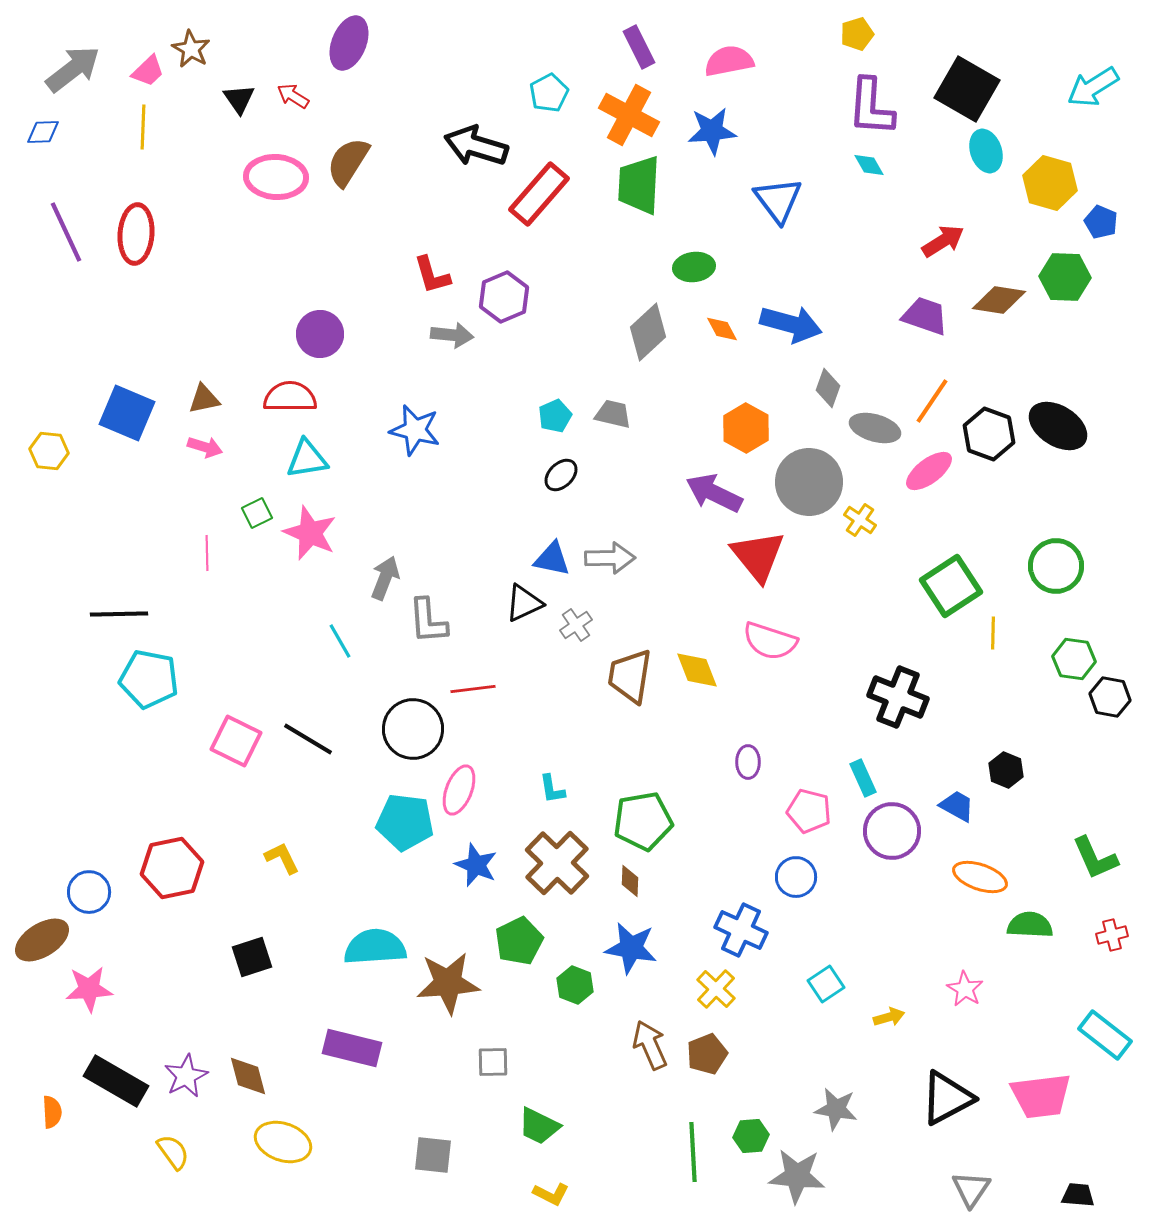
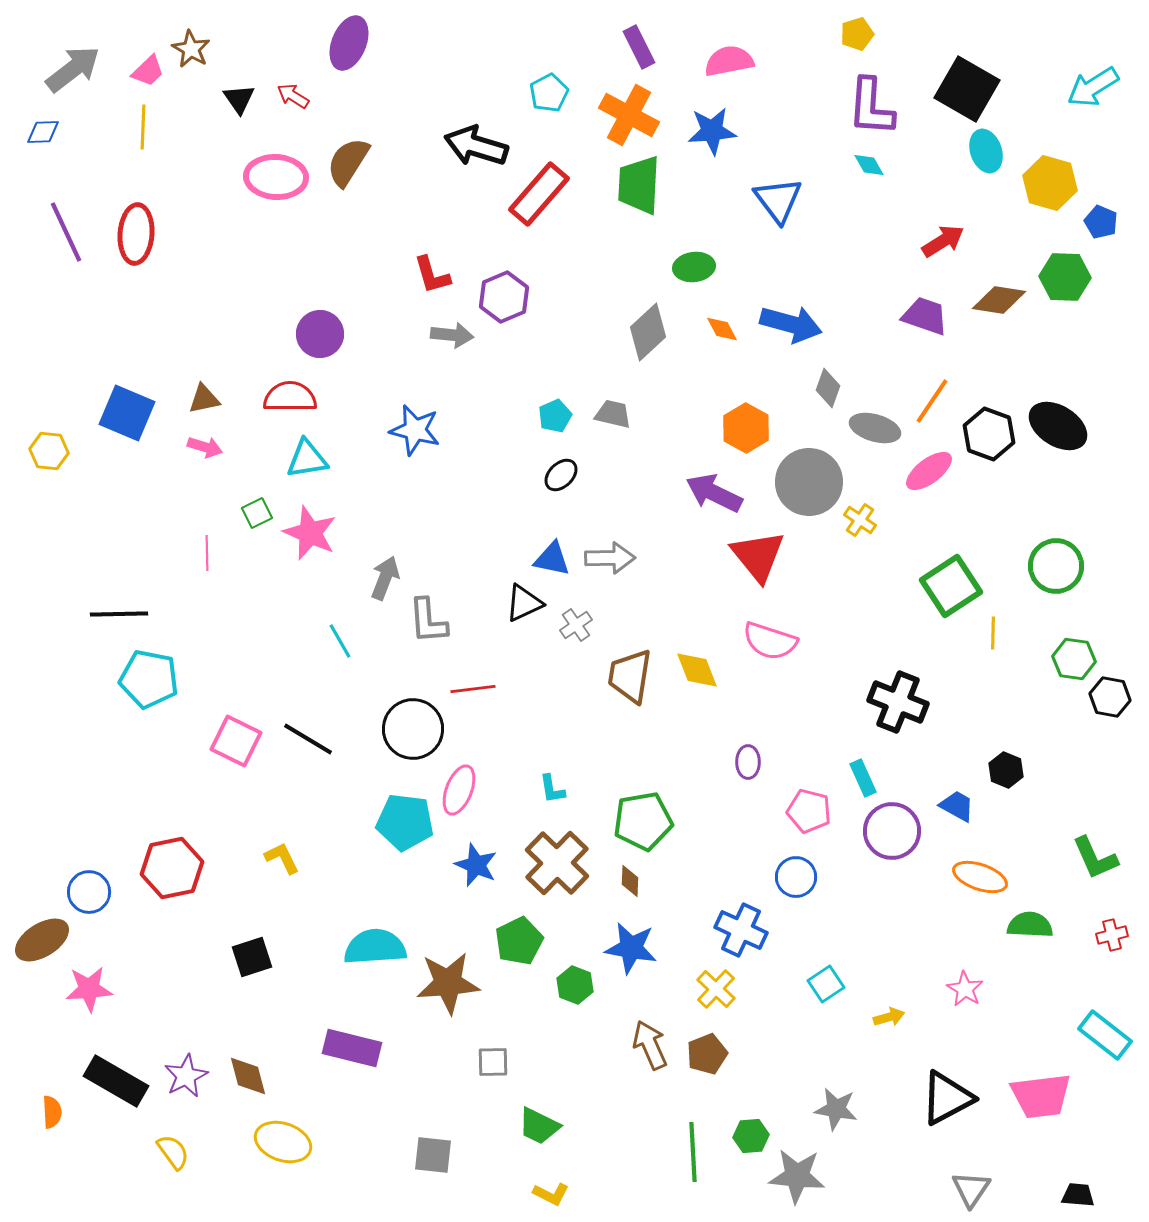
black cross at (898, 697): moved 5 px down
